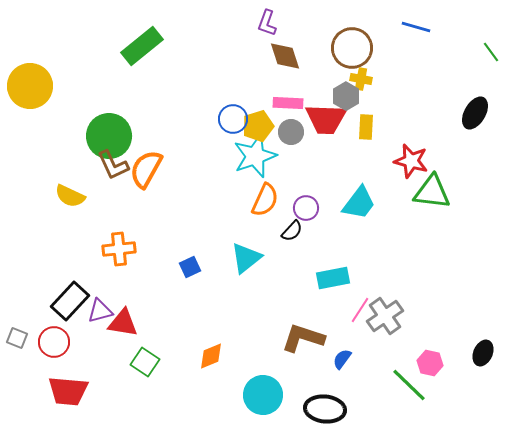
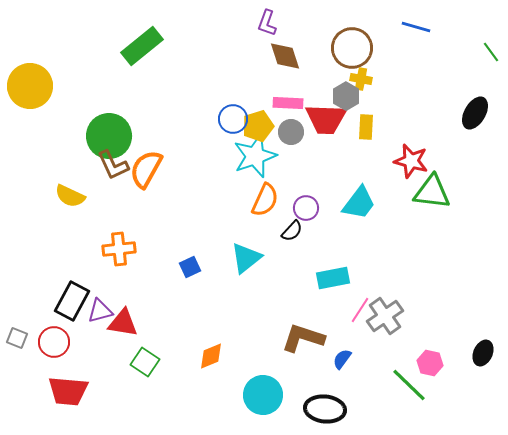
black rectangle at (70, 301): moved 2 px right; rotated 15 degrees counterclockwise
